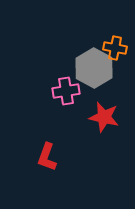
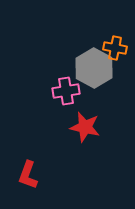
red star: moved 19 px left, 10 px down
red L-shape: moved 19 px left, 18 px down
